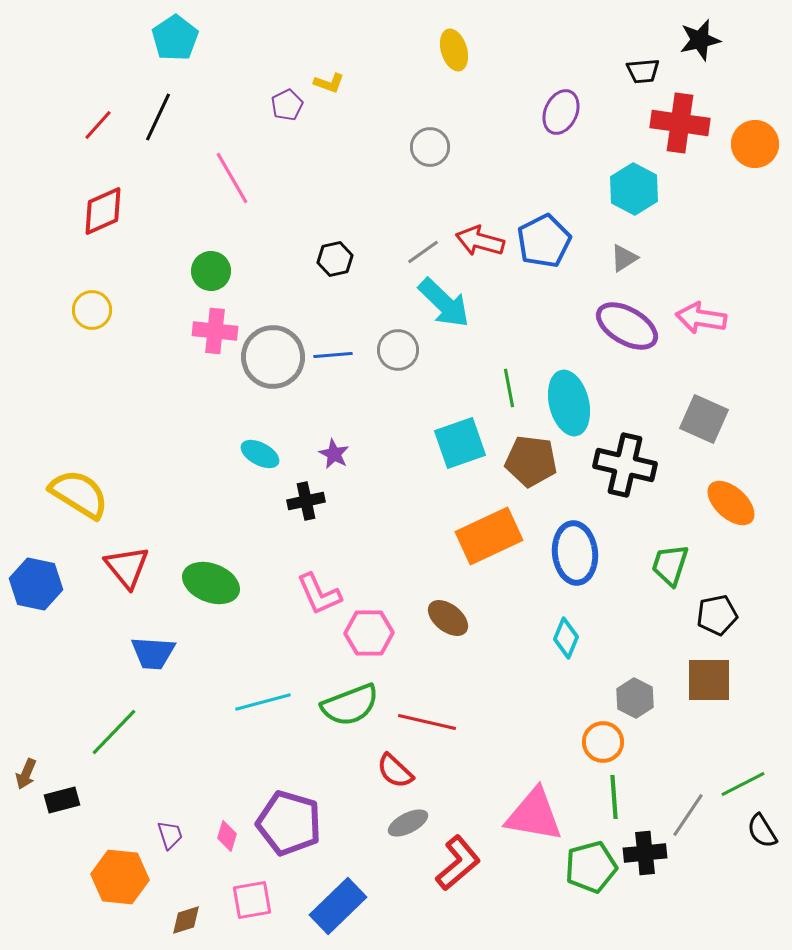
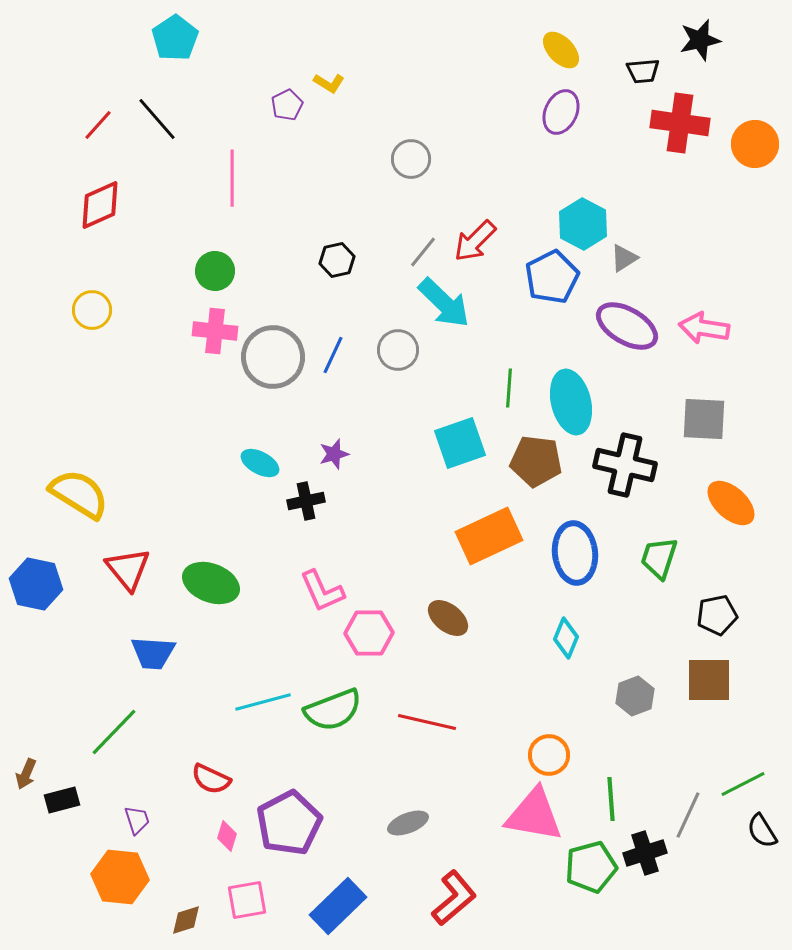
yellow ellipse at (454, 50): moved 107 px right; rotated 27 degrees counterclockwise
yellow L-shape at (329, 83): rotated 12 degrees clockwise
black line at (158, 117): moved 1 px left, 2 px down; rotated 66 degrees counterclockwise
gray circle at (430, 147): moved 19 px left, 12 px down
pink line at (232, 178): rotated 30 degrees clockwise
cyan hexagon at (634, 189): moved 51 px left, 35 px down
red diamond at (103, 211): moved 3 px left, 6 px up
red arrow at (480, 241): moved 5 px left; rotated 60 degrees counterclockwise
blue pentagon at (544, 241): moved 8 px right, 36 px down
gray line at (423, 252): rotated 16 degrees counterclockwise
black hexagon at (335, 259): moved 2 px right, 1 px down
green circle at (211, 271): moved 4 px right
pink arrow at (701, 318): moved 3 px right, 10 px down
blue line at (333, 355): rotated 60 degrees counterclockwise
green line at (509, 388): rotated 15 degrees clockwise
cyan ellipse at (569, 403): moved 2 px right, 1 px up
gray square at (704, 419): rotated 21 degrees counterclockwise
cyan ellipse at (260, 454): moved 9 px down
purple star at (334, 454): rotated 28 degrees clockwise
brown pentagon at (531, 461): moved 5 px right
green trapezoid at (670, 565): moved 11 px left, 7 px up
red triangle at (127, 567): moved 1 px right, 2 px down
pink L-shape at (319, 594): moved 3 px right, 3 px up
gray hexagon at (635, 698): moved 2 px up; rotated 12 degrees clockwise
green semicircle at (350, 705): moved 17 px left, 5 px down
orange circle at (603, 742): moved 54 px left, 13 px down
red semicircle at (395, 771): moved 184 px left, 8 px down; rotated 18 degrees counterclockwise
green line at (614, 797): moved 3 px left, 2 px down
gray line at (688, 815): rotated 9 degrees counterclockwise
purple pentagon at (289, 823): rotated 28 degrees clockwise
gray ellipse at (408, 823): rotated 6 degrees clockwise
purple trapezoid at (170, 835): moved 33 px left, 15 px up
black cross at (645, 853): rotated 12 degrees counterclockwise
red L-shape at (458, 863): moved 4 px left, 35 px down
pink square at (252, 900): moved 5 px left
